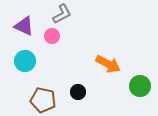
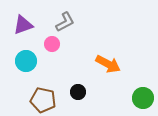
gray L-shape: moved 3 px right, 8 px down
purple triangle: moved 1 px left, 1 px up; rotated 45 degrees counterclockwise
pink circle: moved 8 px down
cyan circle: moved 1 px right
green circle: moved 3 px right, 12 px down
